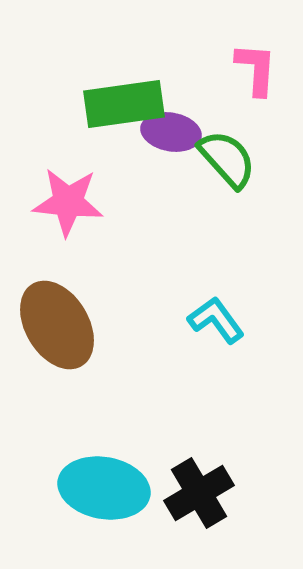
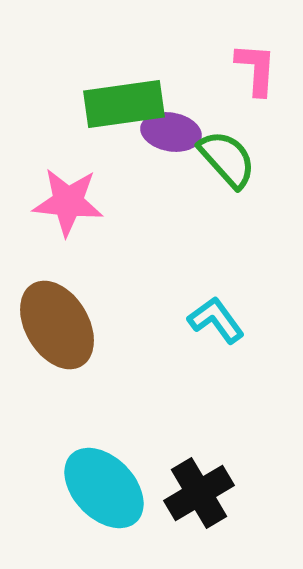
cyan ellipse: rotated 36 degrees clockwise
